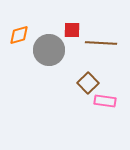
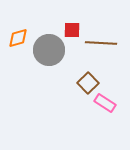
orange diamond: moved 1 px left, 3 px down
pink rectangle: moved 2 px down; rotated 25 degrees clockwise
